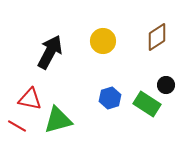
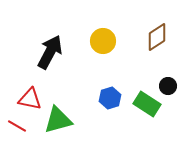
black circle: moved 2 px right, 1 px down
